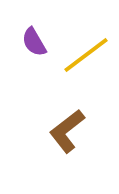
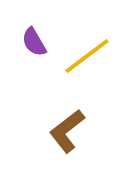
yellow line: moved 1 px right, 1 px down
